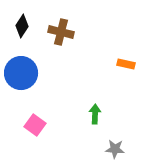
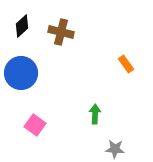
black diamond: rotated 15 degrees clockwise
orange rectangle: rotated 42 degrees clockwise
